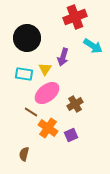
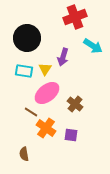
cyan rectangle: moved 3 px up
brown cross: rotated 21 degrees counterclockwise
orange cross: moved 2 px left
purple square: rotated 32 degrees clockwise
brown semicircle: rotated 24 degrees counterclockwise
